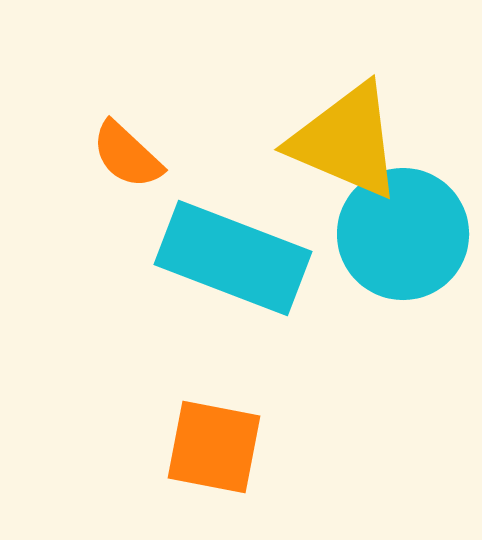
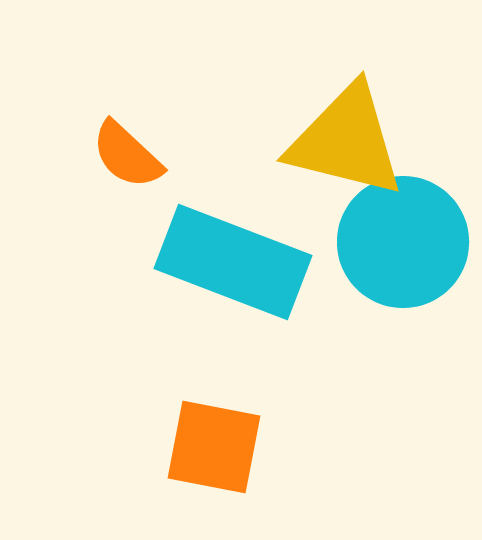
yellow triangle: rotated 9 degrees counterclockwise
cyan circle: moved 8 px down
cyan rectangle: moved 4 px down
